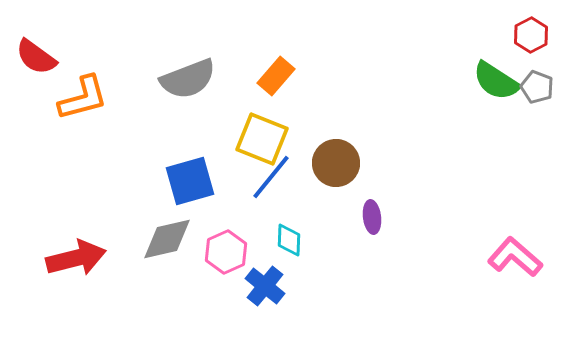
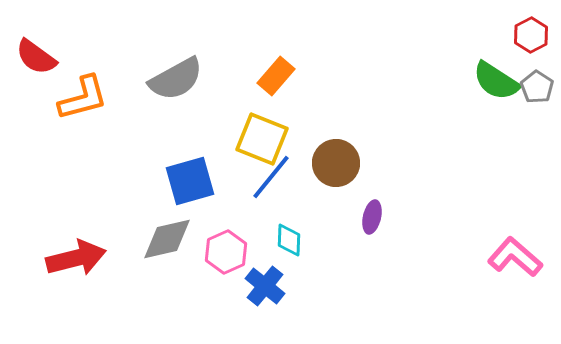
gray semicircle: moved 12 px left; rotated 8 degrees counterclockwise
gray pentagon: rotated 12 degrees clockwise
purple ellipse: rotated 20 degrees clockwise
